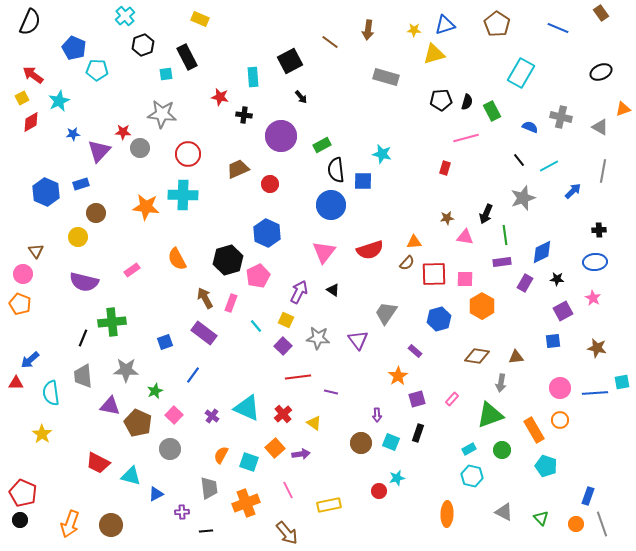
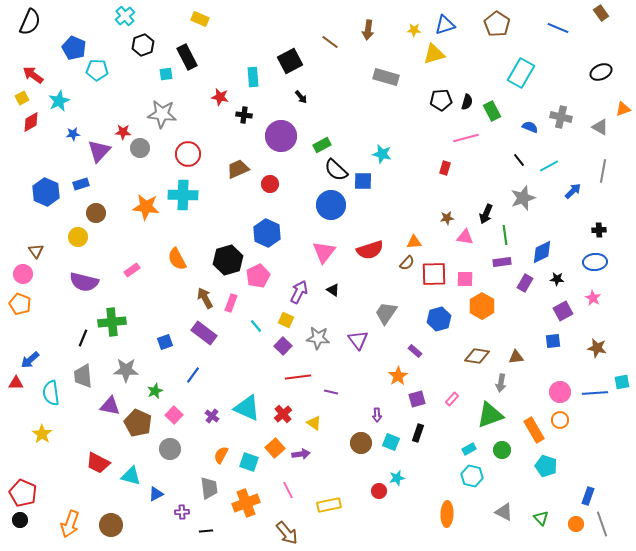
black semicircle at (336, 170): rotated 40 degrees counterclockwise
pink circle at (560, 388): moved 4 px down
